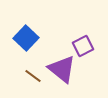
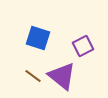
blue square: moved 12 px right; rotated 25 degrees counterclockwise
purple triangle: moved 7 px down
